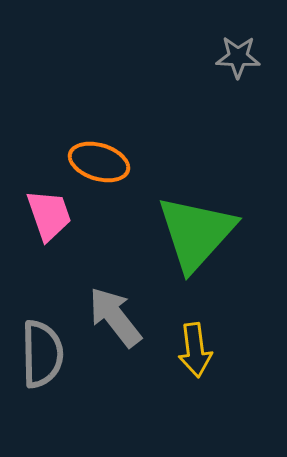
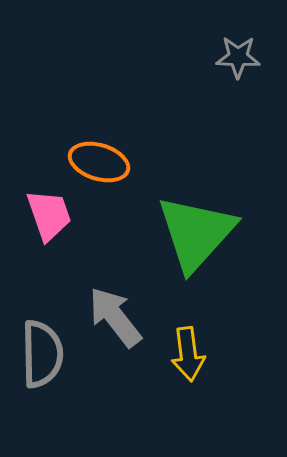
yellow arrow: moved 7 px left, 4 px down
